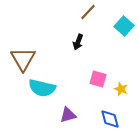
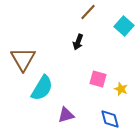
cyan semicircle: rotated 72 degrees counterclockwise
purple triangle: moved 2 px left
